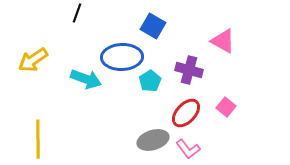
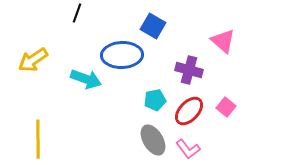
pink triangle: rotated 12 degrees clockwise
blue ellipse: moved 2 px up
cyan pentagon: moved 5 px right, 19 px down; rotated 20 degrees clockwise
red ellipse: moved 3 px right, 2 px up
gray ellipse: rotated 76 degrees clockwise
